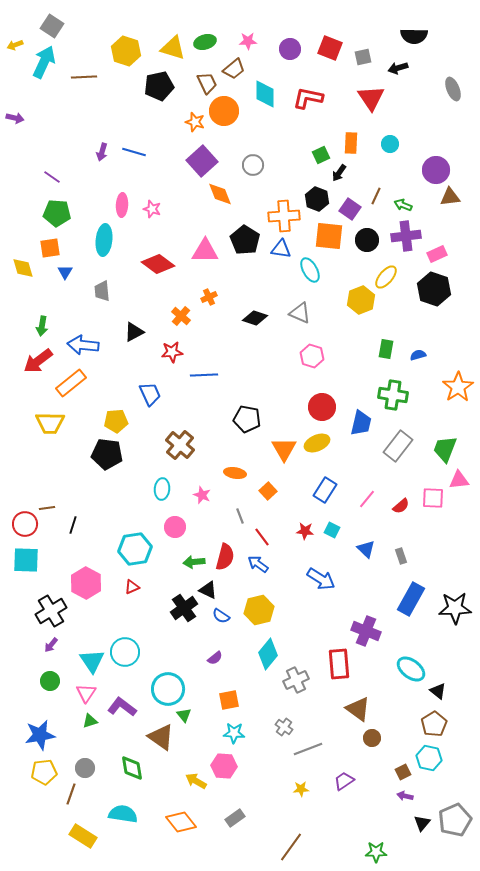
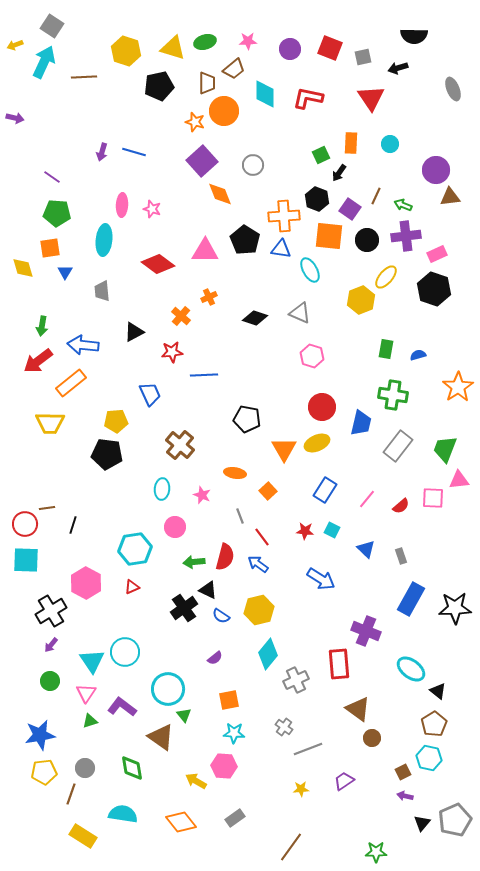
brown trapezoid at (207, 83): rotated 25 degrees clockwise
